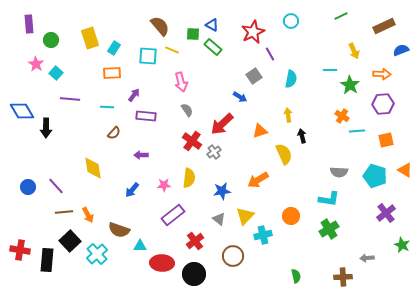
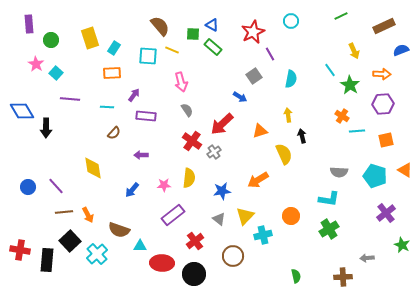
cyan line at (330, 70): rotated 56 degrees clockwise
